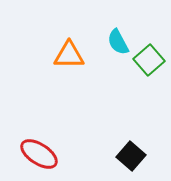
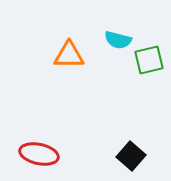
cyan semicircle: moved 2 px up; rotated 48 degrees counterclockwise
green square: rotated 28 degrees clockwise
red ellipse: rotated 21 degrees counterclockwise
